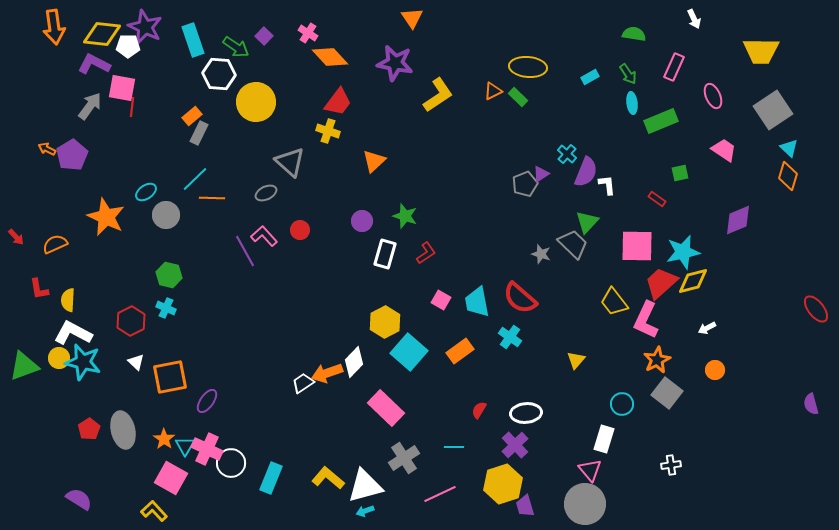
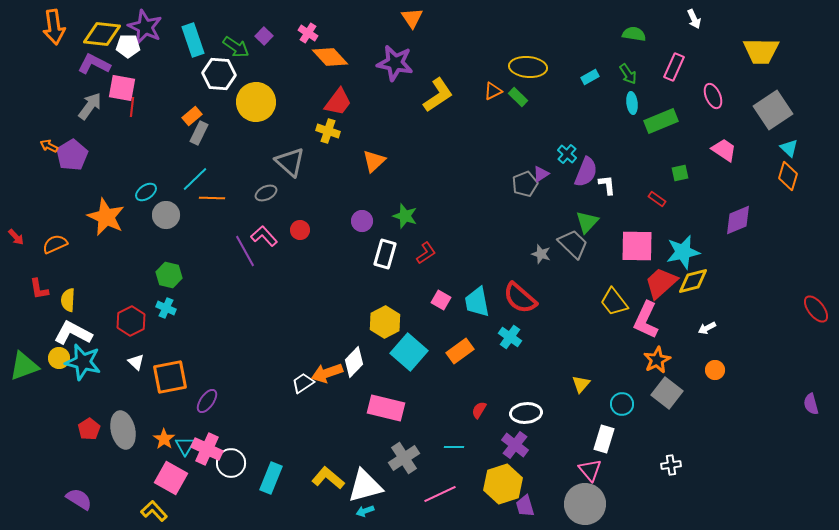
orange arrow at (47, 149): moved 2 px right, 3 px up
yellow triangle at (576, 360): moved 5 px right, 24 px down
pink rectangle at (386, 408): rotated 30 degrees counterclockwise
purple cross at (515, 445): rotated 8 degrees counterclockwise
